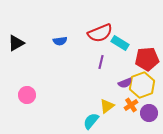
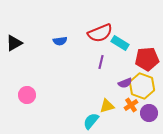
black triangle: moved 2 px left
yellow hexagon: moved 1 px down; rotated 20 degrees counterclockwise
yellow triangle: rotated 21 degrees clockwise
